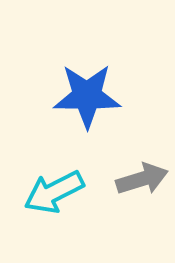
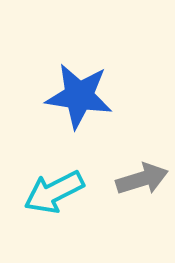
blue star: moved 8 px left; rotated 8 degrees clockwise
